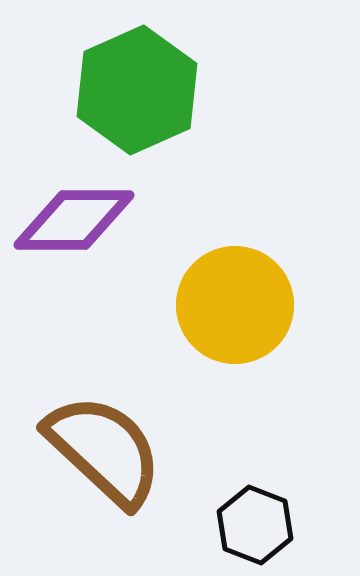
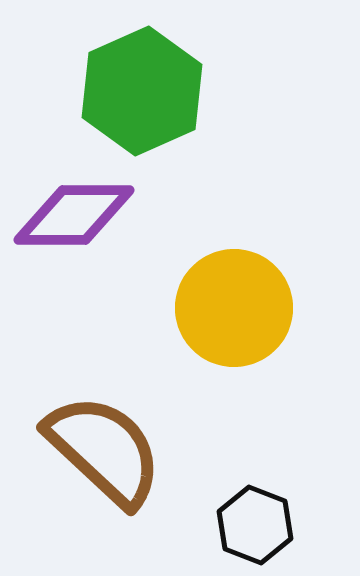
green hexagon: moved 5 px right, 1 px down
purple diamond: moved 5 px up
yellow circle: moved 1 px left, 3 px down
